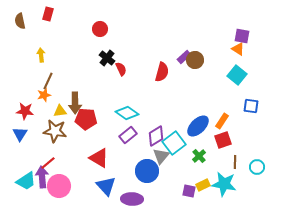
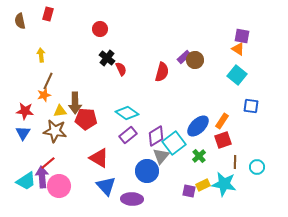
blue triangle at (20, 134): moved 3 px right, 1 px up
